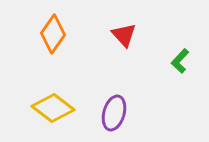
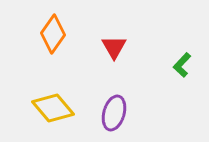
red triangle: moved 10 px left, 12 px down; rotated 12 degrees clockwise
green L-shape: moved 2 px right, 4 px down
yellow diamond: rotated 12 degrees clockwise
